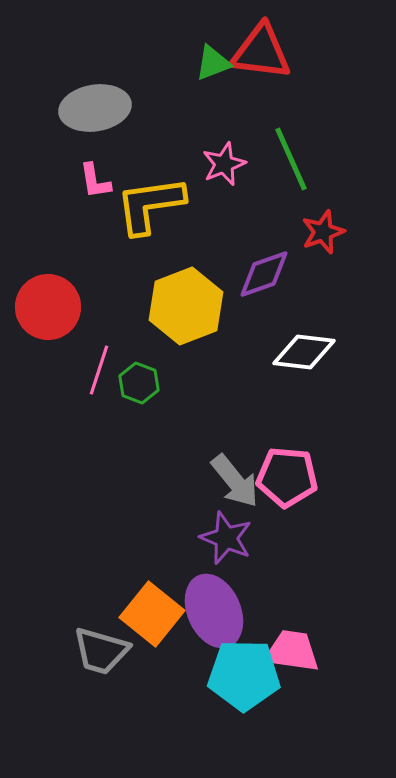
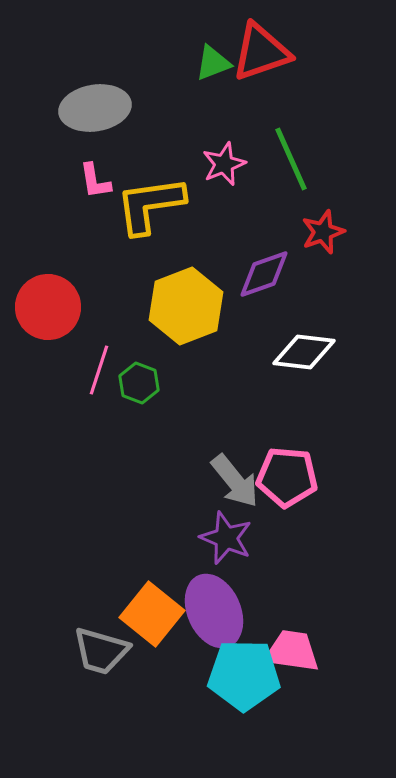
red triangle: rotated 26 degrees counterclockwise
